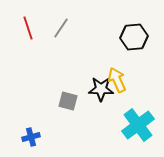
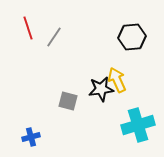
gray line: moved 7 px left, 9 px down
black hexagon: moved 2 px left
black star: rotated 10 degrees counterclockwise
cyan cross: rotated 20 degrees clockwise
